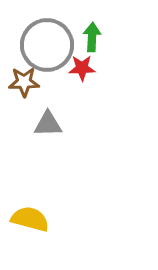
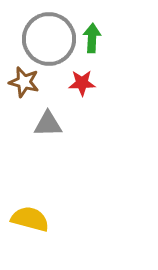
green arrow: moved 1 px down
gray circle: moved 2 px right, 6 px up
red star: moved 15 px down
brown star: rotated 16 degrees clockwise
